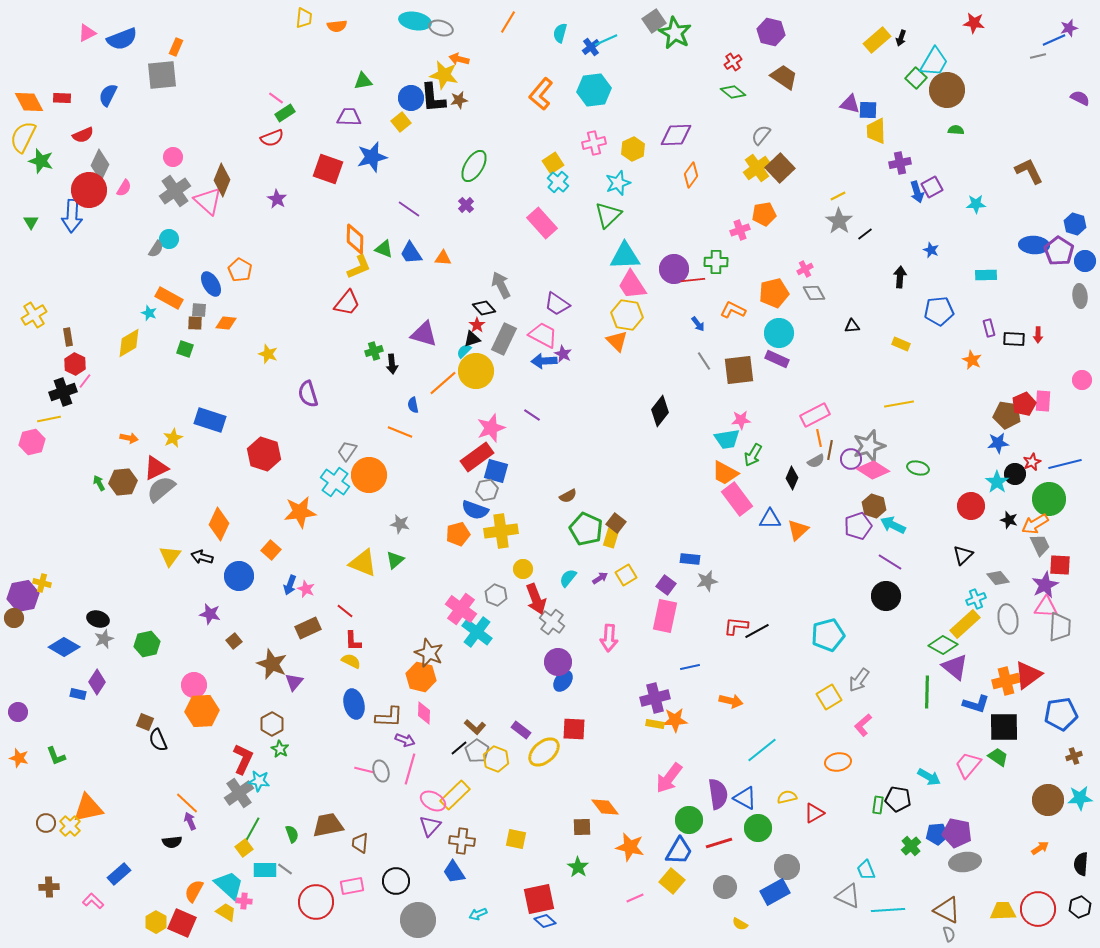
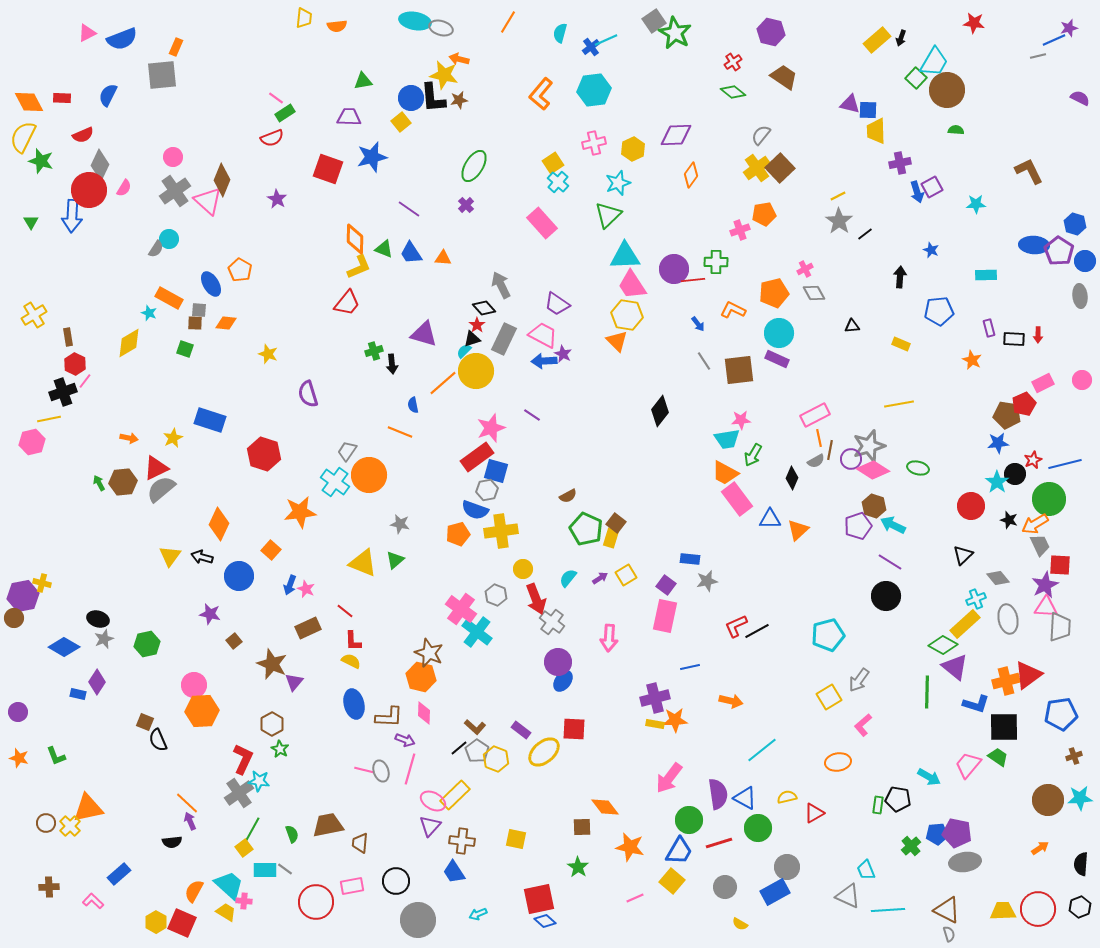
pink rectangle at (1043, 401): moved 18 px up; rotated 60 degrees clockwise
red star at (1032, 462): moved 1 px right, 2 px up
red L-shape at (736, 626): rotated 30 degrees counterclockwise
